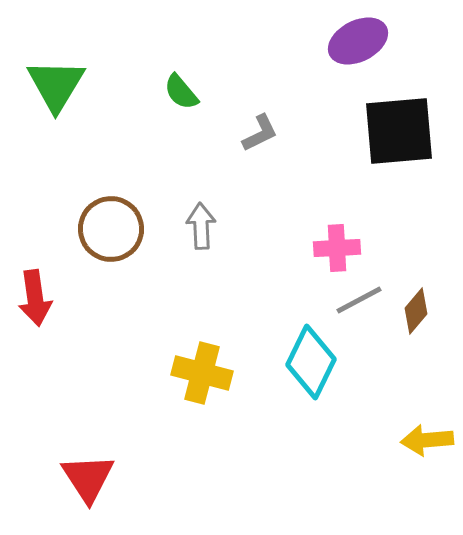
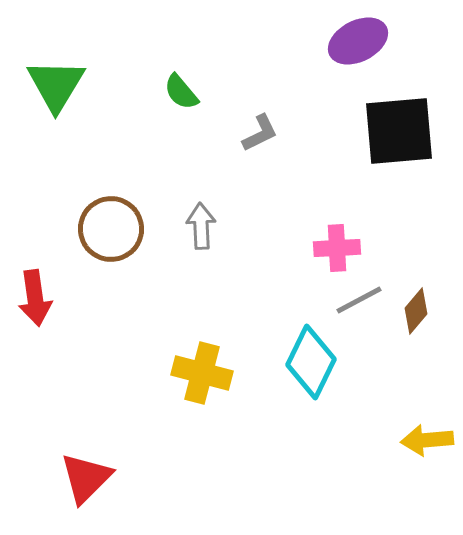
red triangle: moved 2 px left; rotated 18 degrees clockwise
